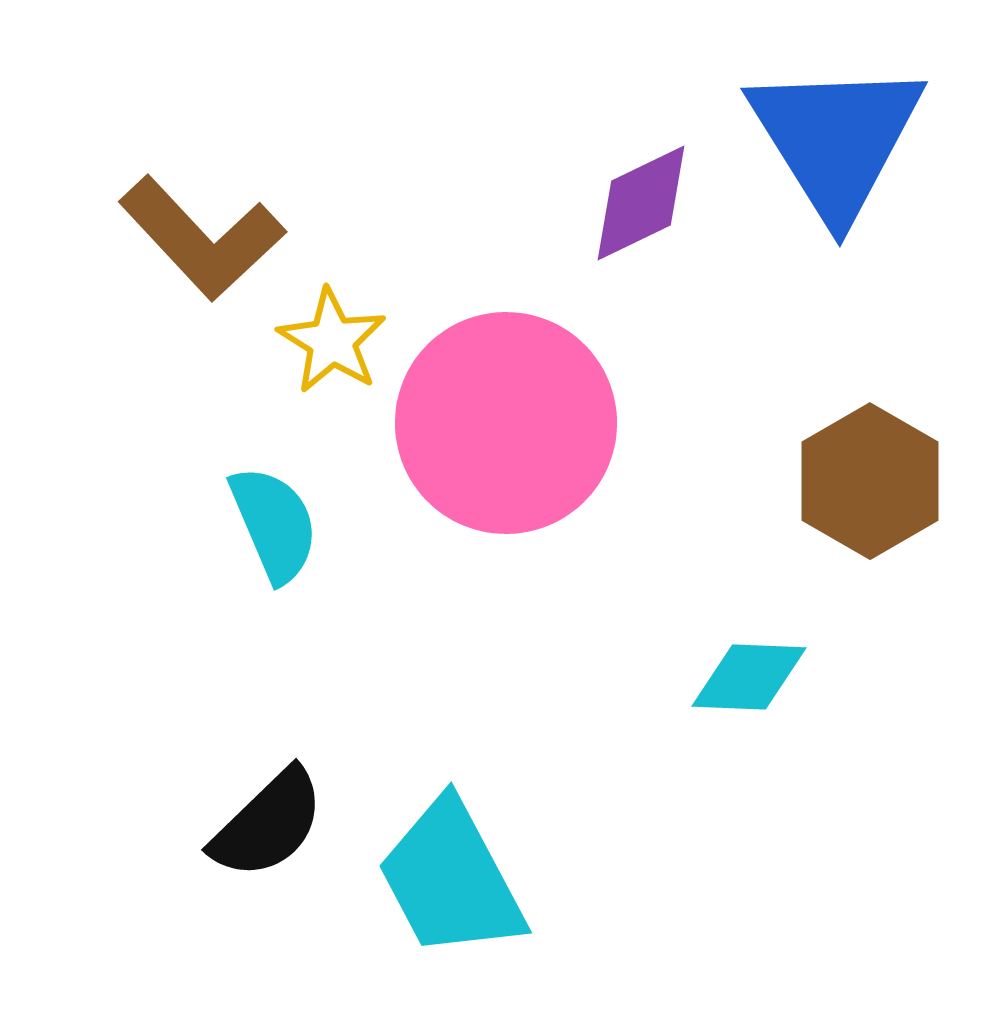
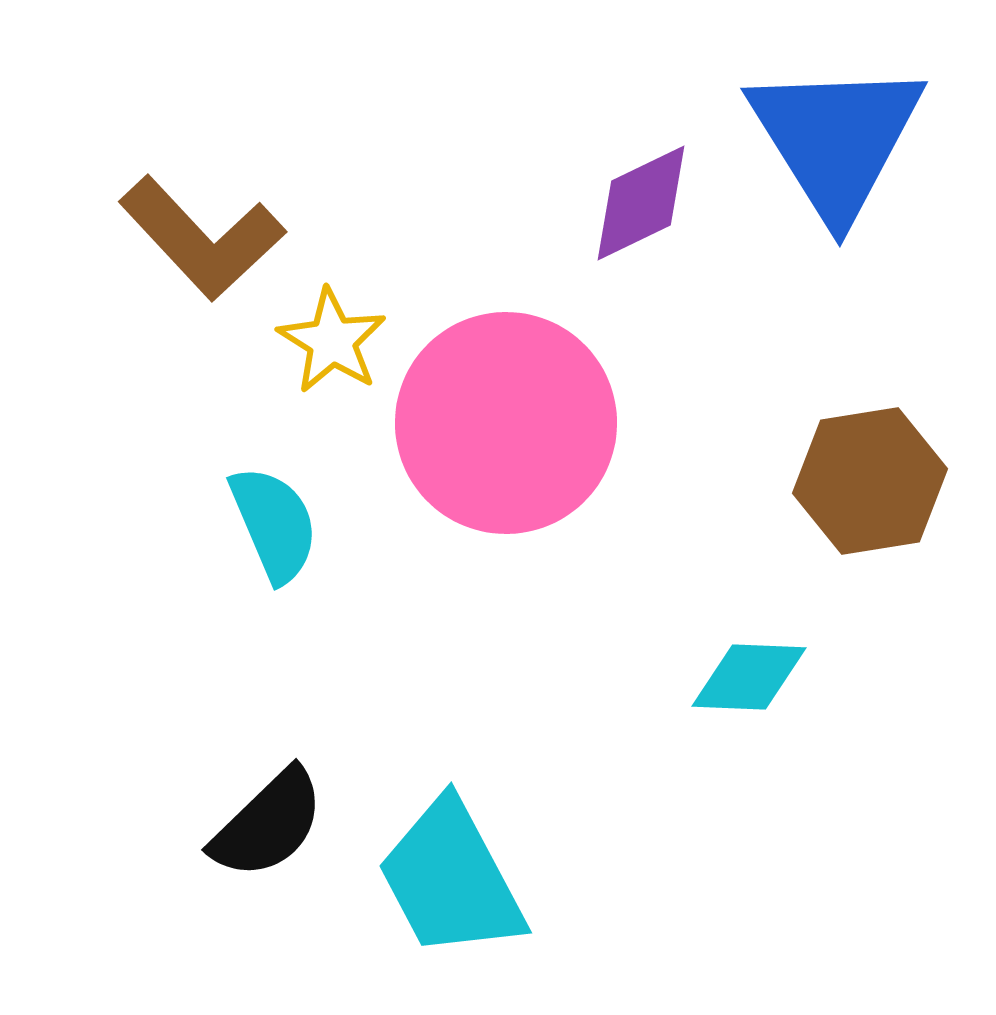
brown hexagon: rotated 21 degrees clockwise
